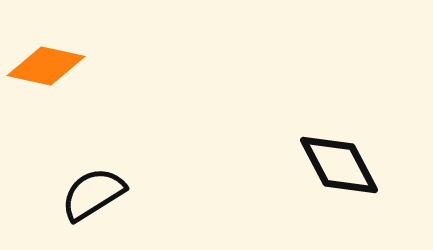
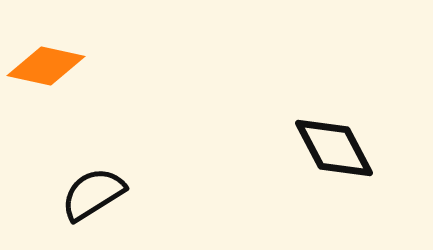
black diamond: moved 5 px left, 17 px up
